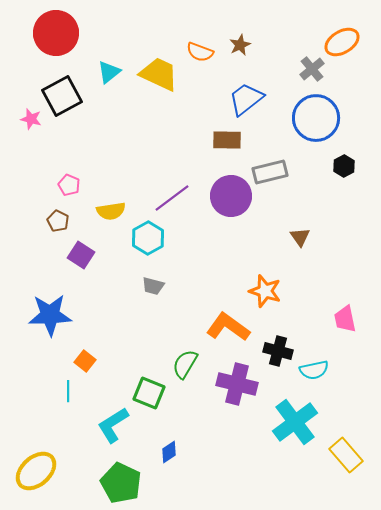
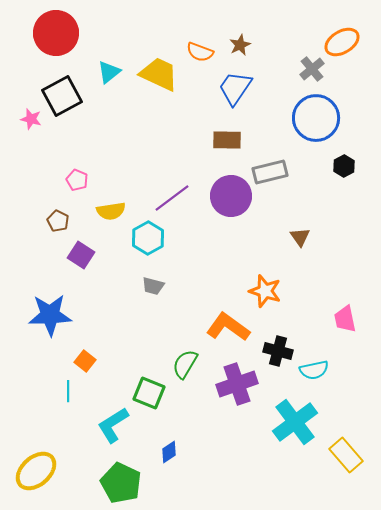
blue trapezoid: moved 11 px left, 11 px up; rotated 18 degrees counterclockwise
pink pentagon: moved 8 px right, 5 px up
purple cross: rotated 33 degrees counterclockwise
